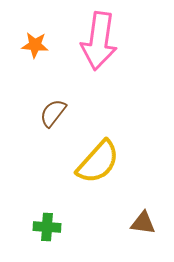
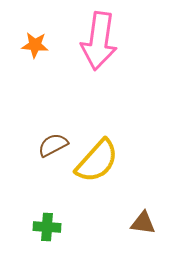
brown semicircle: moved 32 px down; rotated 24 degrees clockwise
yellow semicircle: moved 1 px left, 1 px up
